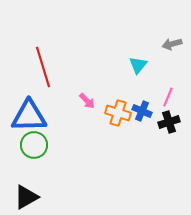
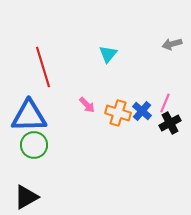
cyan triangle: moved 30 px left, 11 px up
pink line: moved 3 px left, 6 px down
pink arrow: moved 4 px down
blue cross: rotated 18 degrees clockwise
black cross: moved 1 px right, 1 px down; rotated 10 degrees counterclockwise
